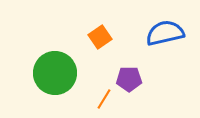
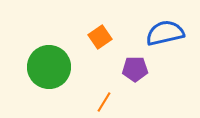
green circle: moved 6 px left, 6 px up
purple pentagon: moved 6 px right, 10 px up
orange line: moved 3 px down
